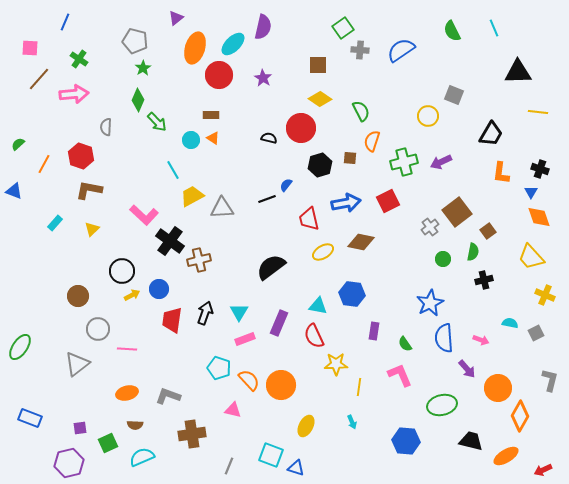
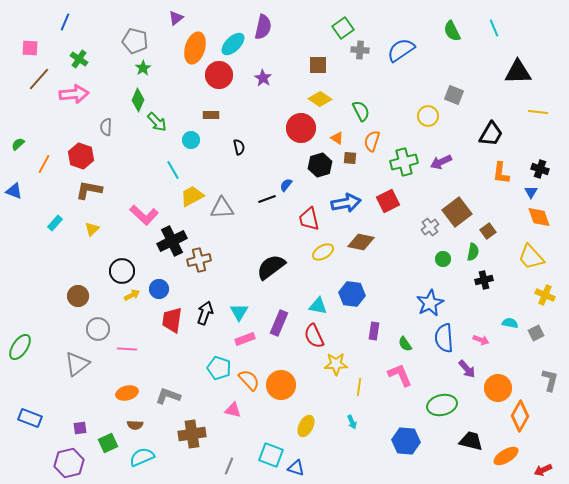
orange triangle at (213, 138): moved 124 px right
black semicircle at (269, 138): moved 30 px left, 9 px down; rotated 63 degrees clockwise
black cross at (170, 241): moved 2 px right; rotated 28 degrees clockwise
